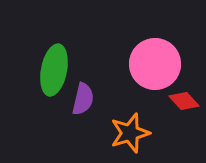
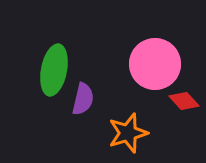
orange star: moved 2 px left
